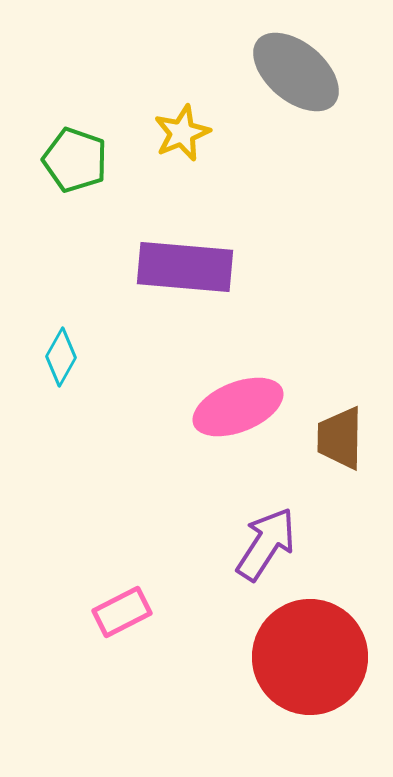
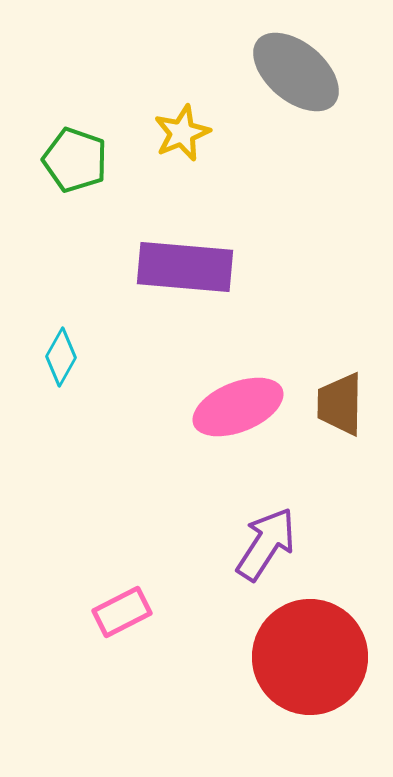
brown trapezoid: moved 34 px up
